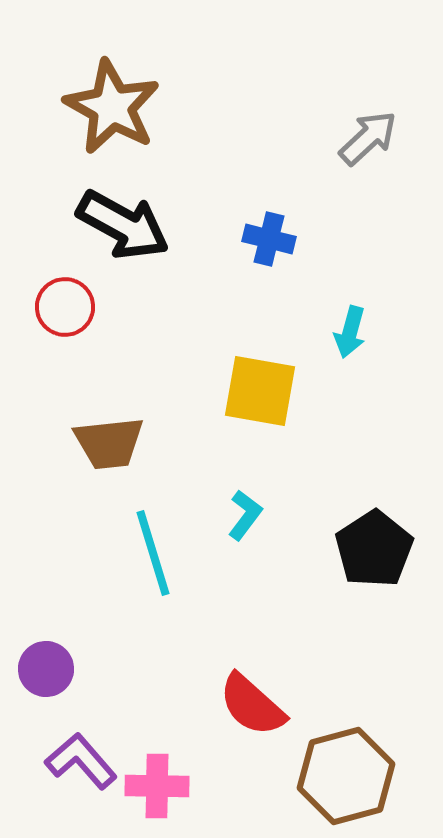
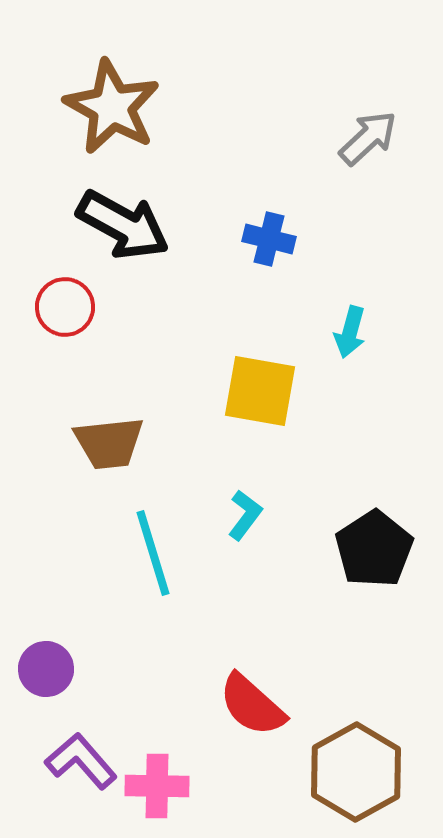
brown hexagon: moved 10 px right, 4 px up; rotated 14 degrees counterclockwise
